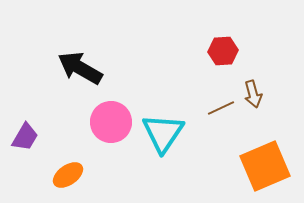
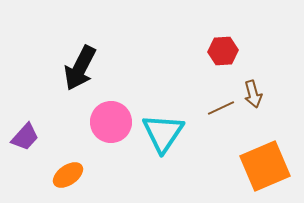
black arrow: rotated 93 degrees counterclockwise
purple trapezoid: rotated 12 degrees clockwise
